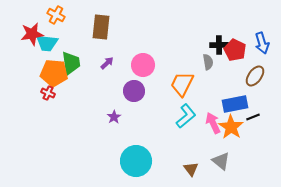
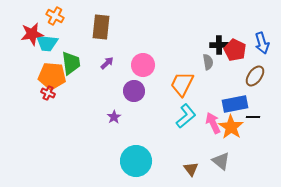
orange cross: moved 1 px left, 1 px down
orange pentagon: moved 2 px left, 3 px down
black line: rotated 24 degrees clockwise
